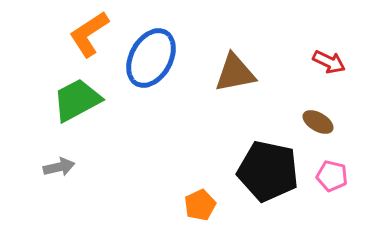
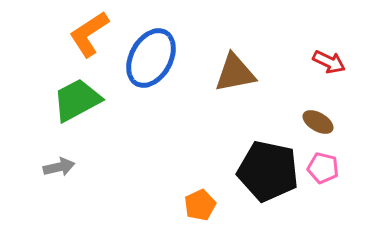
pink pentagon: moved 9 px left, 8 px up
